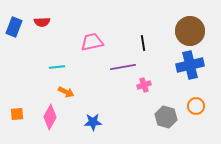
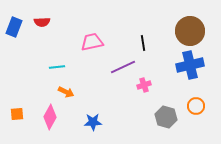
purple line: rotated 15 degrees counterclockwise
